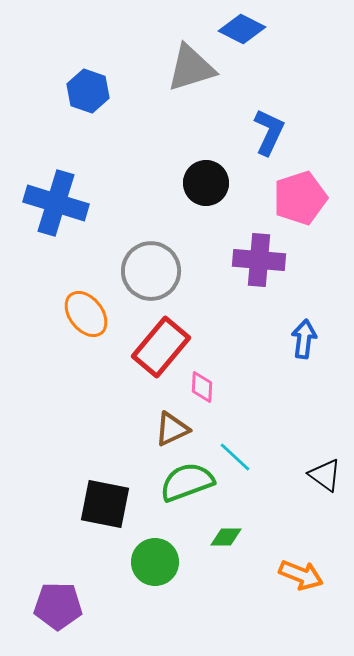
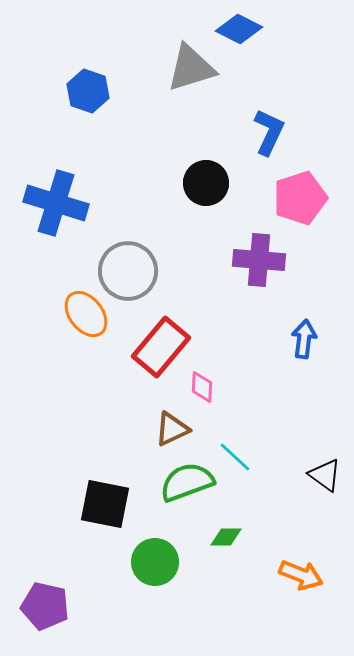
blue diamond: moved 3 px left
gray circle: moved 23 px left
purple pentagon: moved 13 px left; rotated 12 degrees clockwise
